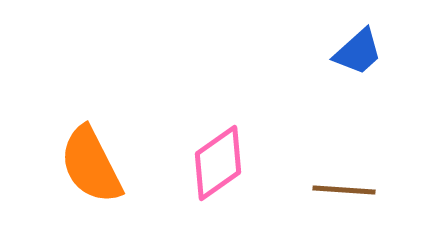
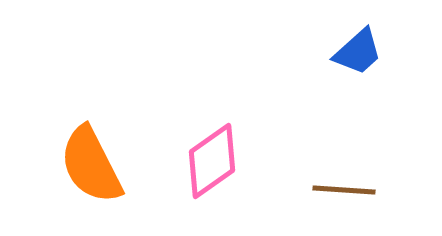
pink diamond: moved 6 px left, 2 px up
